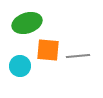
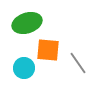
gray line: moved 7 px down; rotated 60 degrees clockwise
cyan circle: moved 4 px right, 2 px down
